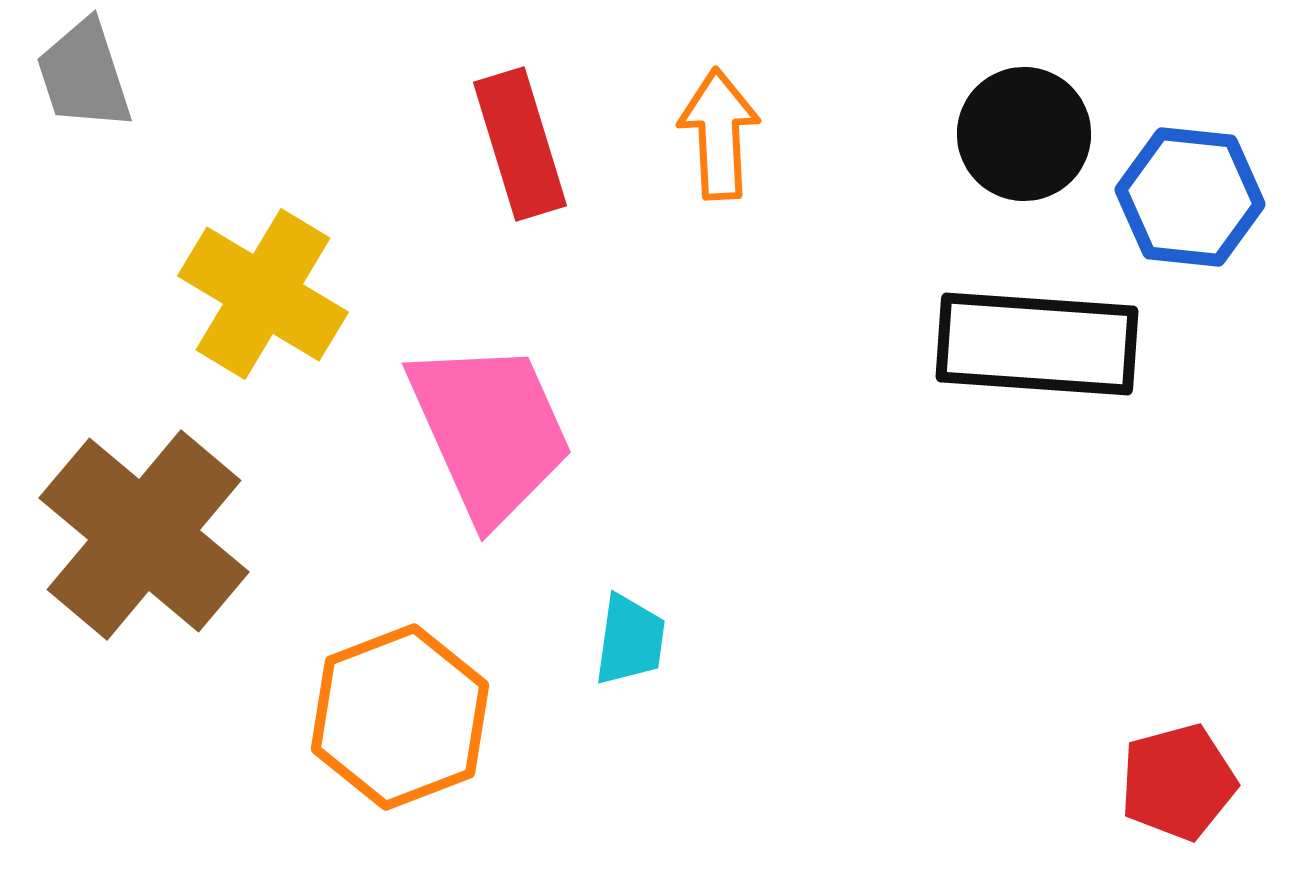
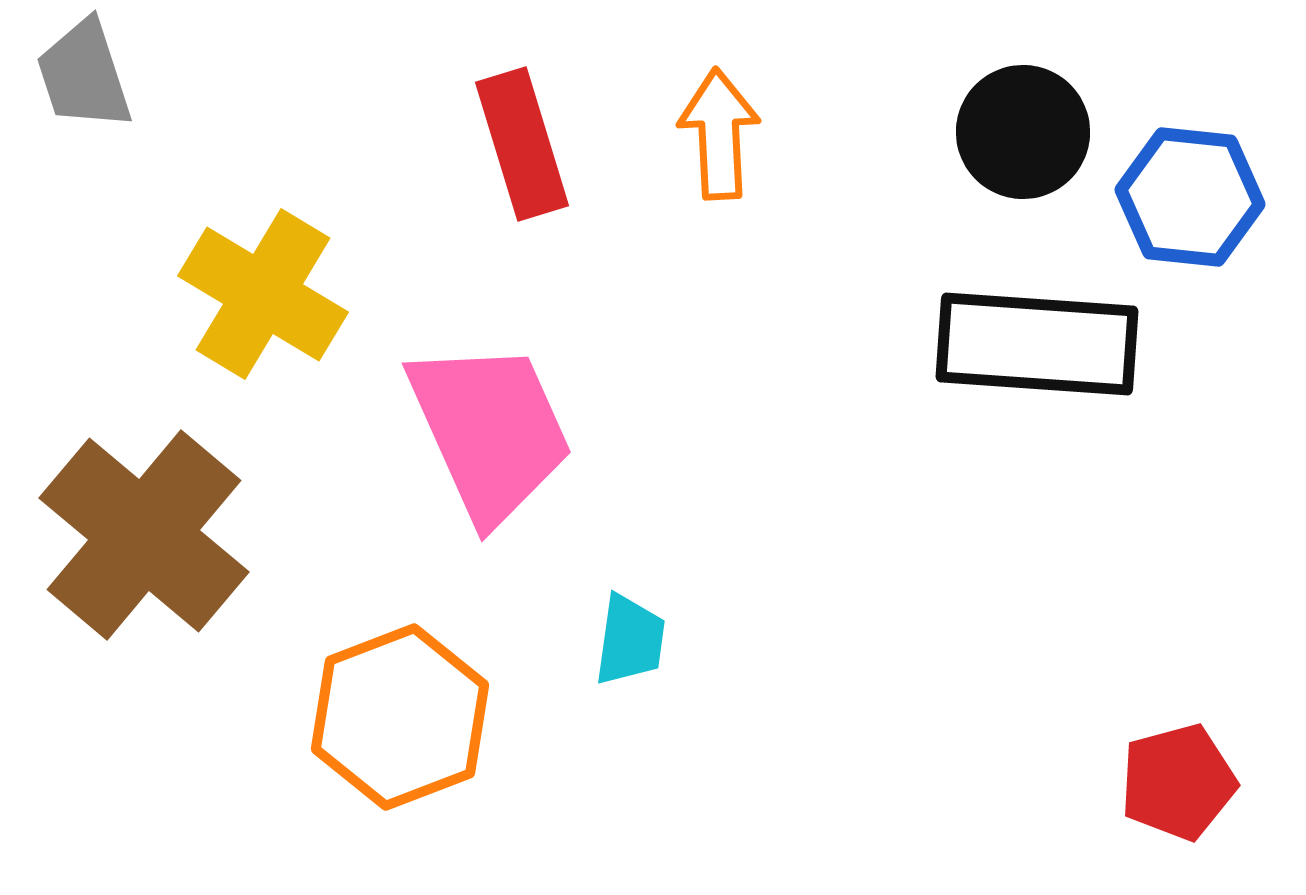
black circle: moved 1 px left, 2 px up
red rectangle: moved 2 px right
